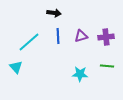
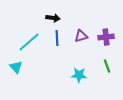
black arrow: moved 1 px left, 5 px down
blue line: moved 1 px left, 2 px down
green line: rotated 64 degrees clockwise
cyan star: moved 1 px left, 1 px down
